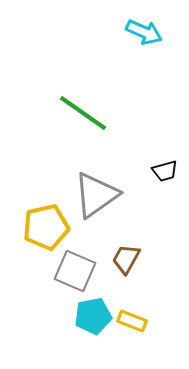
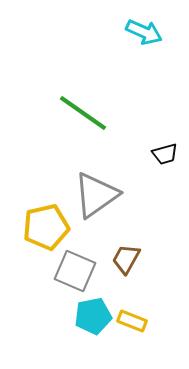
black trapezoid: moved 17 px up
